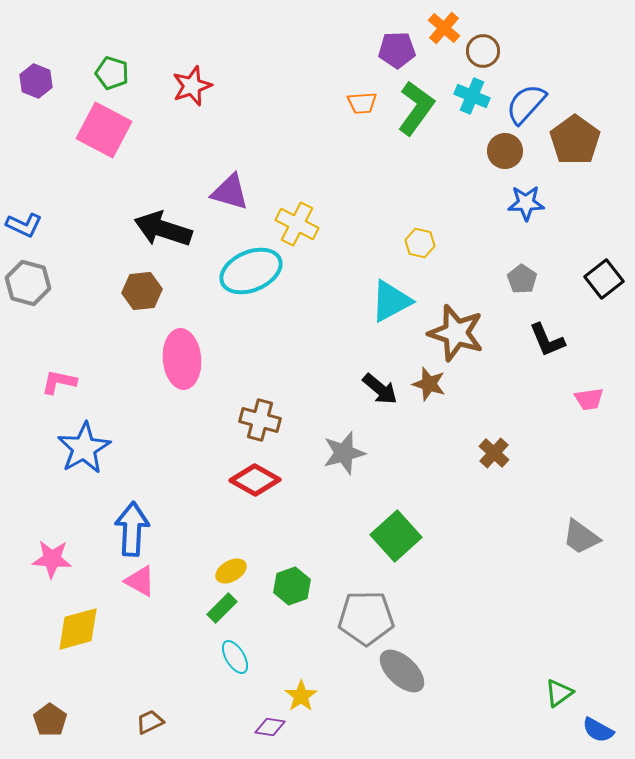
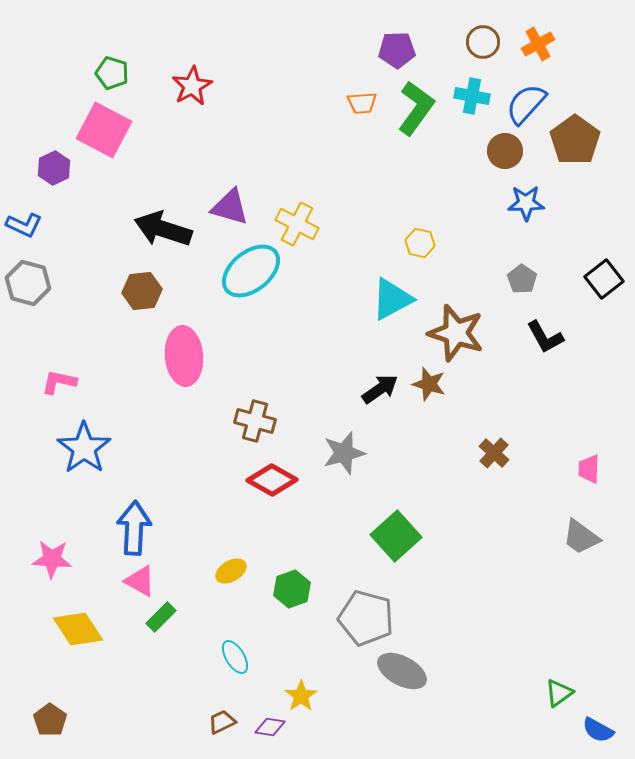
orange cross at (444, 28): moved 94 px right, 16 px down; rotated 20 degrees clockwise
brown circle at (483, 51): moved 9 px up
purple hexagon at (36, 81): moved 18 px right, 87 px down; rotated 12 degrees clockwise
red star at (192, 86): rotated 9 degrees counterclockwise
cyan cross at (472, 96): rotated 12 degrees counterclockwise
purple triangle at (230, 192): moved 15 px down
cyan ellipse at (251, 271): rotated 16 degrees counterclockwise
cyan triangle at (391, 301): moved 1 px right, 2 px up
black L-shape at (547, 340): moved 2 px left, 3 px up; rotated 6 degrees counterclockwise
pink ellipse at (182, 359): moved 2 px right, 3 px up
black arrow at (380, 389): rotated 75 degrees counterclockwise
pink trapezoid at (589, 399): moved 70 px down; rotated 100 degrees clockwise
brown cross at (260, 420): moved 5 px left, 1 px down
blue star at (84, 448): rotated 6 degrees counterclockwise
red diamond at (255, 480): moved 17 px right
blue arrow at (132, 529): moved 2 px right, 1 px up
green hexagon at (292, 586): moved 3 px down
green rectangle at (222, 608): moved 61 px left, 9 px down
gray pentagon at (366, 618): rotated 16 degrees clockwise
yellow diamond at (78, 629): rotated 72 degrees clockwise
gray ellipse at (402, 671): rotated 15 degrees counterclockwise
brown trapezoid at (150, 722): moved 72 px right
